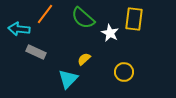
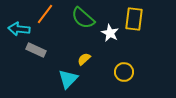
gray rectangle: moved 2 px up
